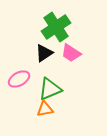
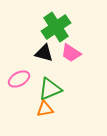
black triangle: rotated 48 degrees clockwise
